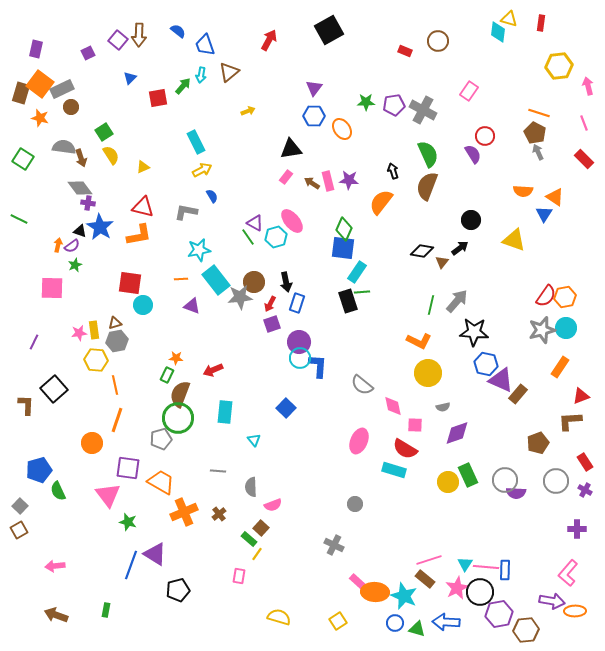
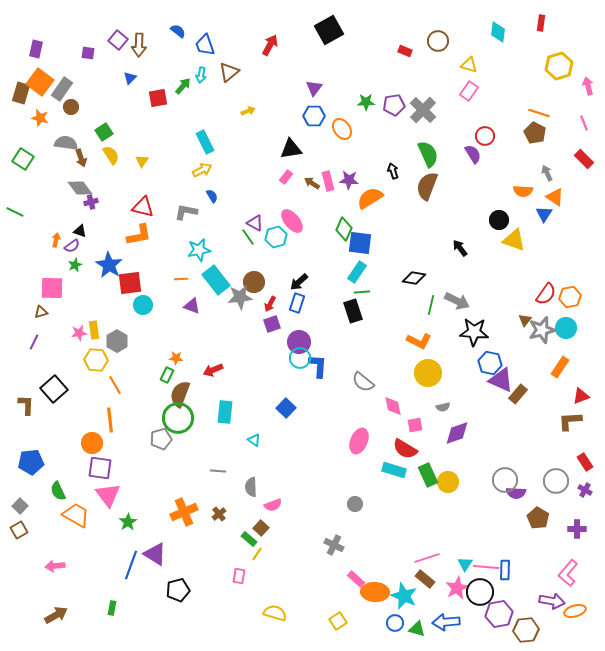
yellow triangle at (509, 19): moved 40 px left, 46 px down
brown arrow at (139, 35): moved 10 px down
red arrow at (269, 40): moved 1 px right, 5 px down
purple square at (88, 53): rotated 32 degrees clockwise
yellow hexagon at (559, 66): rotated 12 degrees counterclockwise
orange square at (40, 84): moved 2 px up
gray rectangle at (62, 89): rotated 30 degrees counterclockwise
gray cross at (423, 110): rotated 16 degrees clockwise
cyan rectangle at (196, 142): moved 9 px right
gray semicircle at (64, 147): moved 2 px right, 4 px up
gray arrow at (538, 152): moved 9 px right, 21 px down
yellow triangle at (143, 167): moved 1 px left, 6 px up; rotated 32 degrees counterclockwise
orange semicircle at (381, 202): moved 11 px left, 4 px up; rotated 20 degrees clockwise
purple cross at (88, 203): moved 3 px right, 1 px up; rotated 24 degrees counterclockwise
green line at (19, 219): moved 4 px left, 7 px up
black circle at (471, 220): moved 28 px right
blue star at (100, 227): moved 9 px right, 38 px down
orange arrow at (58, 245): moved 2 px left, 5 px up
blue square at (343, 248): moved 17 px right, 5 px up
black arrow at (460, 248): rotated 90 degrees counterclockwise
black diamond at (422, 251): moved 8 px left, 27 px down
brown triangle at (442, 262): moved 83 px right, 58 px down
black arrow at (286, 282): moved 13 px right; rotated 60 degrees clockwise
red square at (130, 283): rotated 15 degrees counterclockwise
red semicircle at (546, 296): moved 2 px up
orange hexagon at (565, 297): moved 5 px right
black rectangle at (348, 301): moved 5 px right, 10 px down
gray arrow at (457, 301): rotated 75 degrees clockwise
brown triangle at (115, 323): moved 74 px left, 11 px up
gray hexagon at (117, 341): rotated 20 degrees counterclockwise
blue hexagon at (486, 364): moved 4 px right, 1 px up
orange line at (115, 385): rotated 18 degrees counterclockwise
gray semicircle at (362, 385): moved 1 px right, 3 px up
orange line at (117, 420): moved 7 px left; rotated 25 degrees counterclockwise
pink square at (415, 425): rotated 14 degrees counterclockwise
cyan triangle at (254, 440): rotated 16 degrees counterclockwise
brown pentagon at (538, 443): moved 75 px down; rotated 20 degrees counterclockwise
purple square at (128, 468): moved 28 px left
blue pentagon at (39, 470): moved 8 px left, 8 px up; rotated 10 degrees clockwise
green rectangle at (468, 475): moved 40 px left
orange trapezoid at (161, 482): moved 85 px left, 33 px down
green star at (128, 522): rotated 24 degrees clockwise
pink line at (429, 560): moved 2 px left, 2 px up
pink rectangle at (358, 582): moved 2 px left, 3 px up
green rectangle at (106, 610): moved 6 px right, 2 px up
orange ellipse at (575, 611): rotated 15 degrees counterclockwise
brown arrow at (56, 615): rotated 130 degrees clockwise
yellow semicircle at (279, 617): moved 4 px left, 4 px up
blue arrow at (446, 622): rotated 8 degrees counterclockwise
